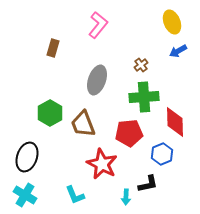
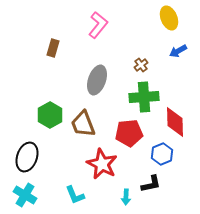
yellow ellipse: moved 3 px left, 4 px up
green hexagon: moved 2 px down
black L-shape: moved 3 px right
